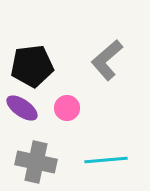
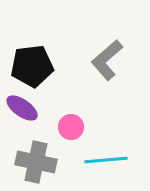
pink circle: moved 4 px right, 19 px down
